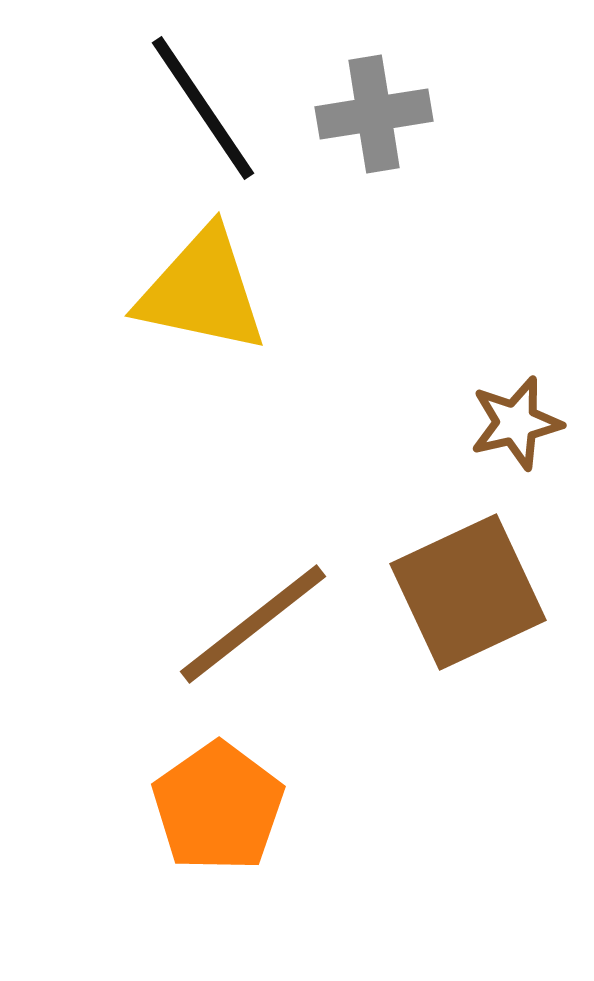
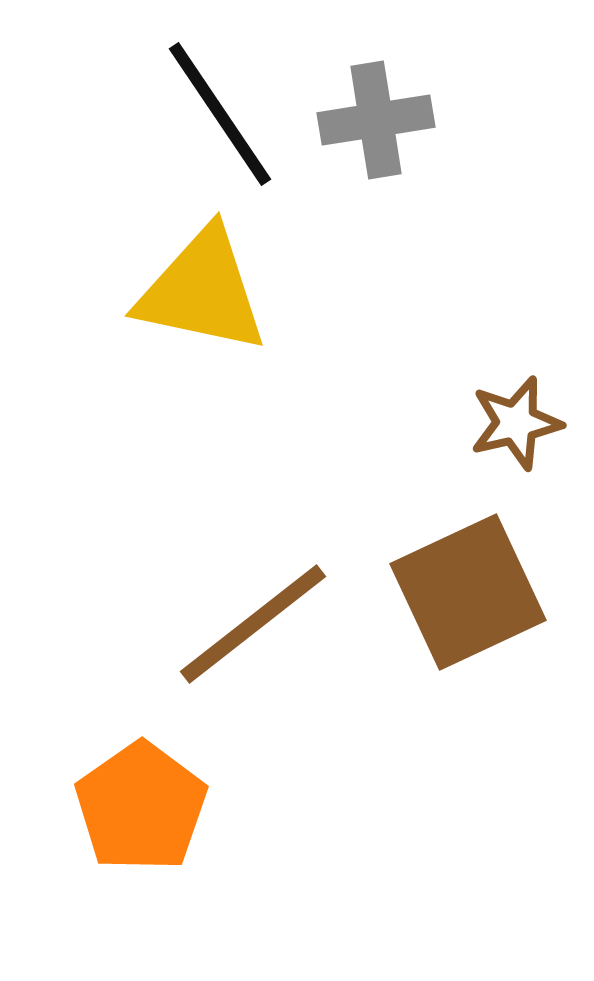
black line: moved 17 px right, 6 px down
gray cross: moved 2 px right, 6 px down
orange pentagon: moved 77 px left
